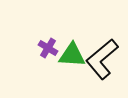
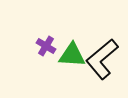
purple cross: moved 2 px left, 2 px up
